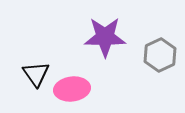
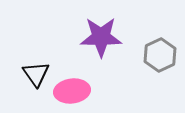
purple star: moved 4 px left
pink ellipse: moved 2 px down
